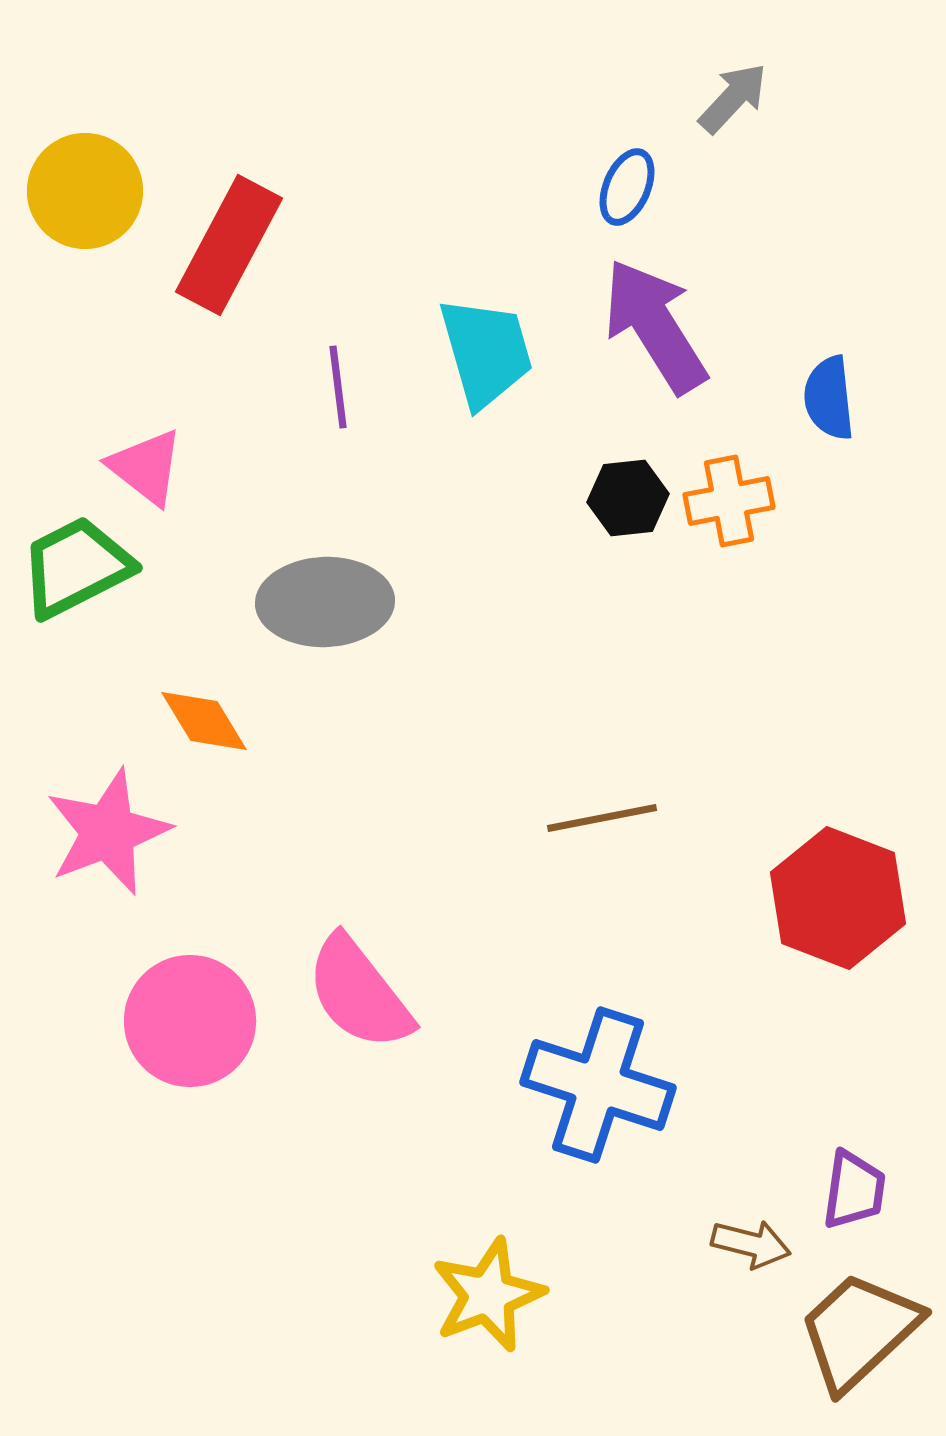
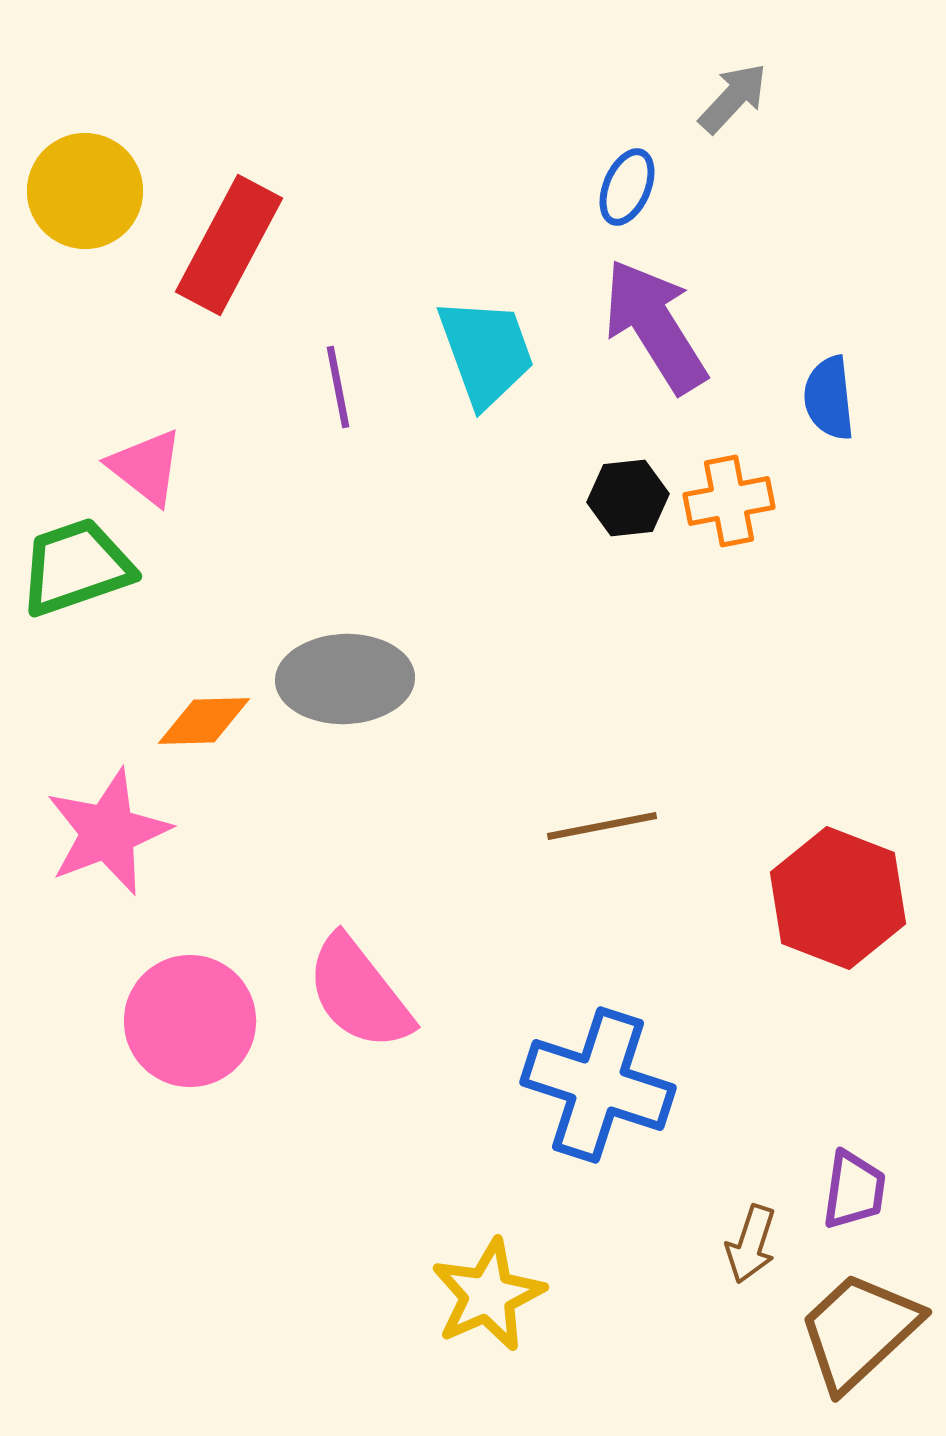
cyan trapezoid: rotated 4 degrees counterclockwise
purple line: rotated 4 degrees counterclockwise
green trapezoid: rotated 8 degrees clockwise
gray ellipse: moved 20 px right, 77 px down
orange diamond: rotated 60 degrees counterclockwise
brown line: moved 8 px down
brown arrow: rotated 94 degrees clockwise
yellow star: rotated 3 degrees counterclockwise
